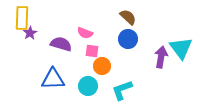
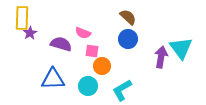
pink semicircle: moved 2 px left
cyan L-shape: rotated 10 degrees counterclockwise
